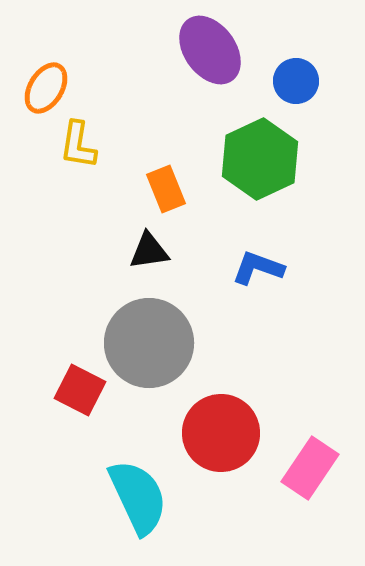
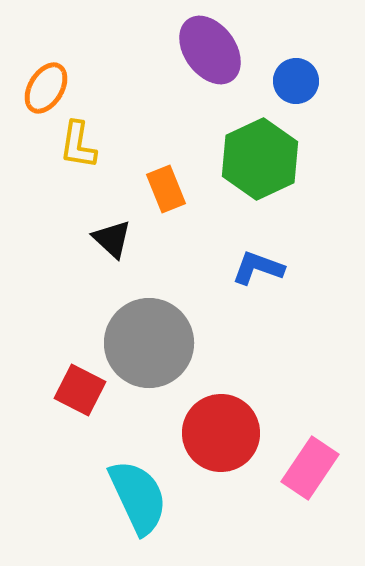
black triangle: moved 37 px left, 12 px up; rotated 51 degrees clockwise
